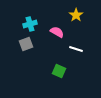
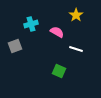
cyan cross: moved 1 px right
gray square: moved 11 px left, 2 px down
